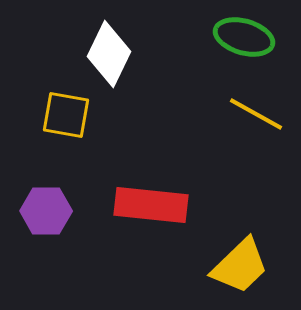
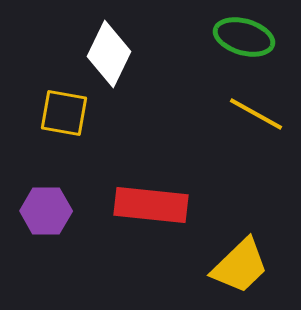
yellow square: moved 2 px left, 2 px up
